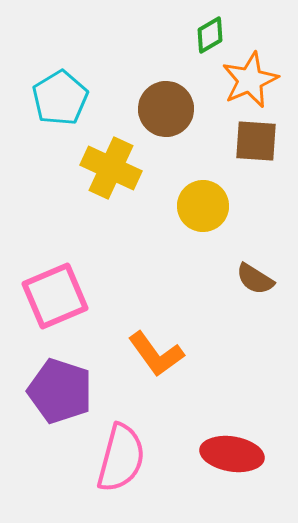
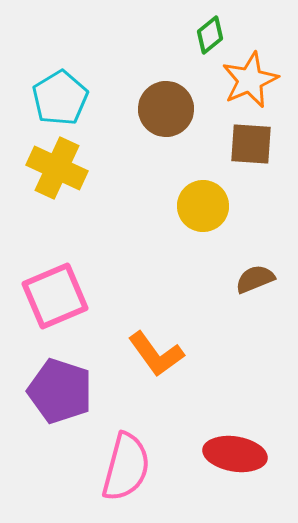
green diamond: rotated 9 degrees counterclockwise
brown square: moved 5 px left, 3 px down
yellow cross: moved 54 px left
brown semicircle: rotated 126 degrees clockwise
red ellipse: moved 3 px right
pink semicircle: moved 5 px right, 9 px down
